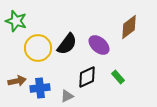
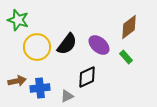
green star: moved 2 px right, 1 px up
yellow circle: moved 1 px left, 1 px up
green rectangle: moved 8 px right, 20 px up
